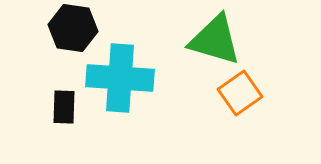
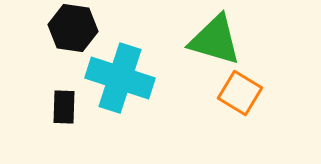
cyan cross: rotated 14 degrees clockwise
orange square: rotated 24 degrees counterclockwise
